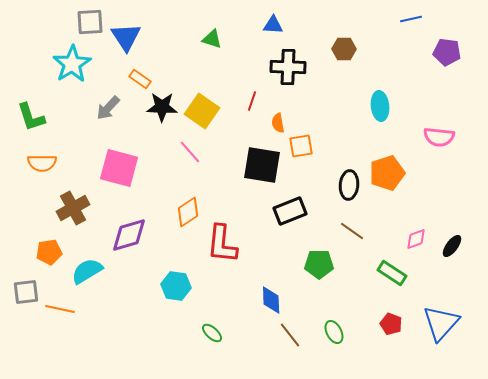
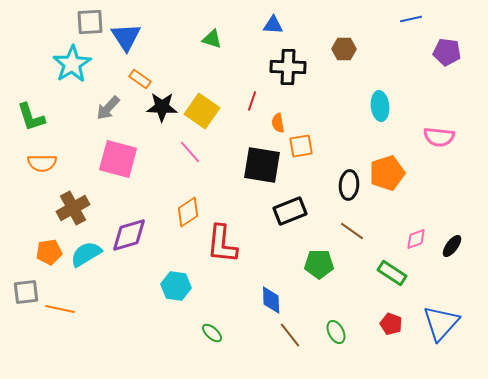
pink square at (119, 168): moved 1 px left, 9 px up
cyan semicircle at (87, 271): moved 1 px left, 17 px up
green ellipse at (334, 332): moved 2 px right
